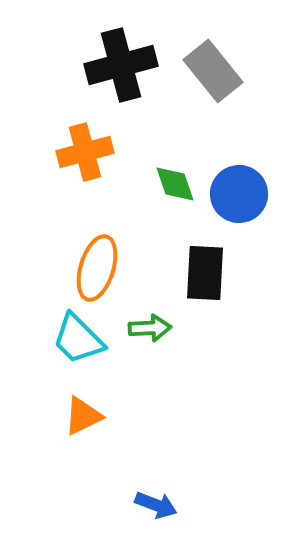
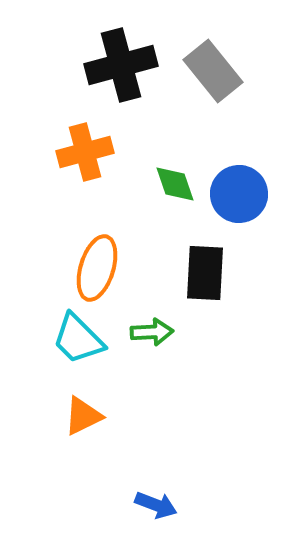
green arrow: moved 2 px right, 4 px down
